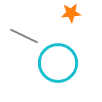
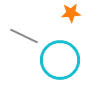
cyan circle: moved 2 px right, 3 px up
